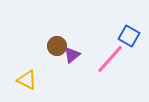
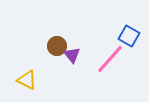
purple triangle: rotated 30 degrees counterclockwise
